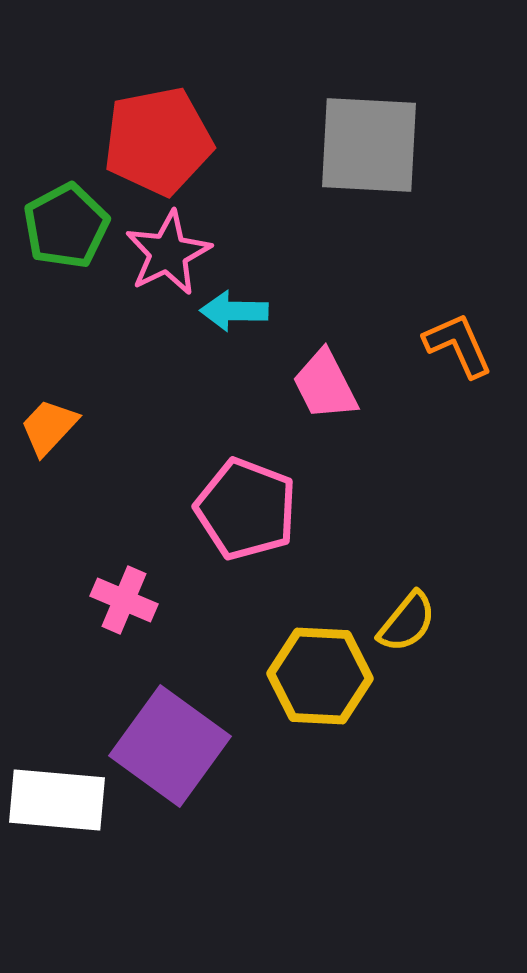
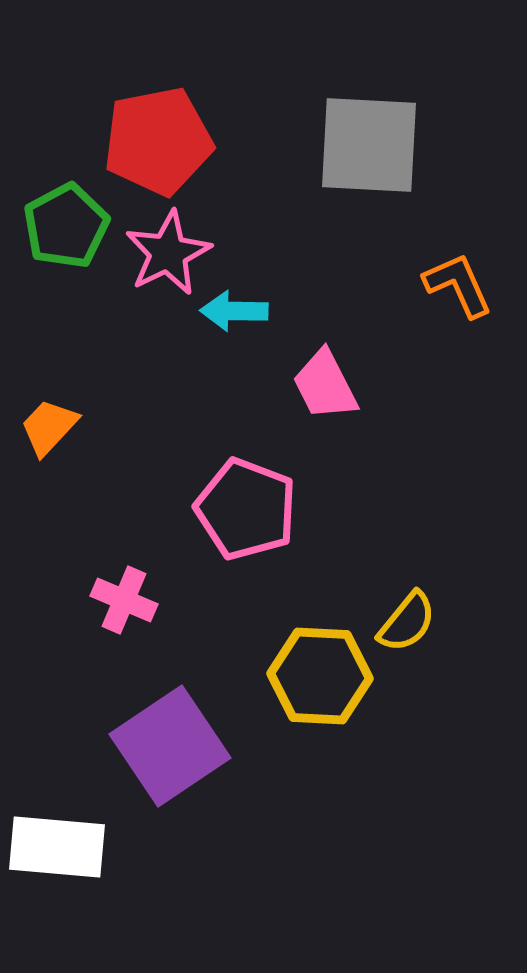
orange L-shape: moved 60 px up
purple square: rotated 20 degrees clockwise
white rectangle: moved 47 px down
